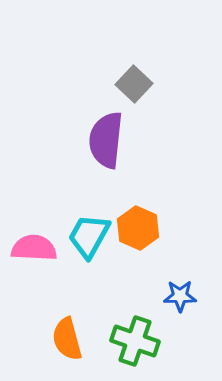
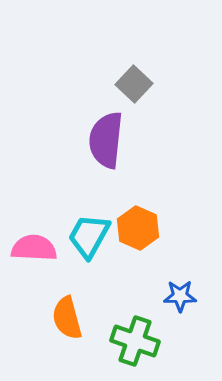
orange semicircle: moved 21 px up
